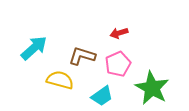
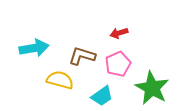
cyan arrow: rotated 32 degrees clockwise
